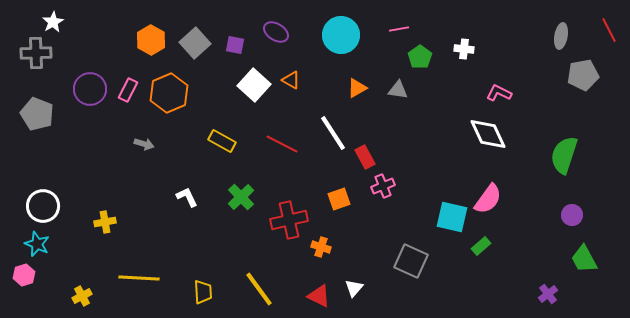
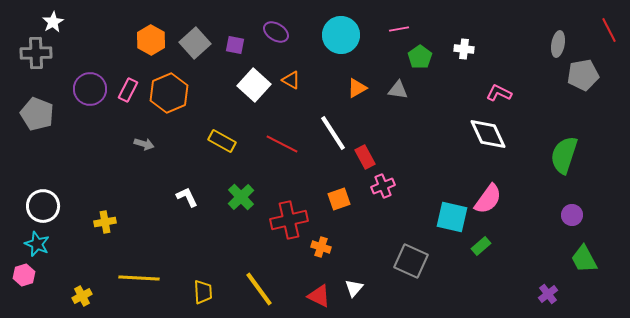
gray ellipse at (561, 36): moved 3 px left, 8 px down
